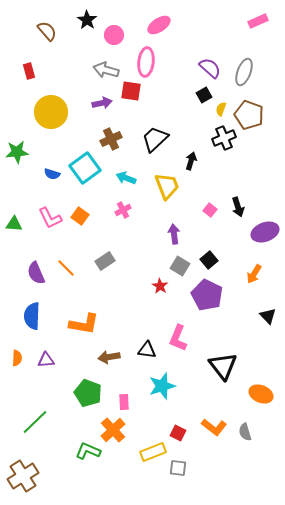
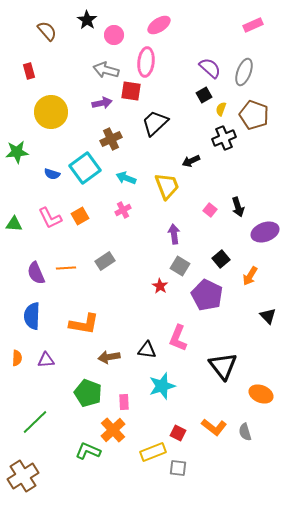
pink rectangle at (258, 21): moved 5 px left, 4 px down
brown pentagon at (249, 115): moved 5 px right
black trapezoid at (155, 139): moved 16 px up
black arrow at (191, 161): rotated 132 degrees counterclockwise
orange square at (80, 216): rotated 24 degrees clockwise
black square at (209, 260): moved 12 px right, 1 px up
orange line at (66, 268): rotated 48 degrees counterclockwise
orange arrow at (254, 274): moved 4 px left, 2 px down
